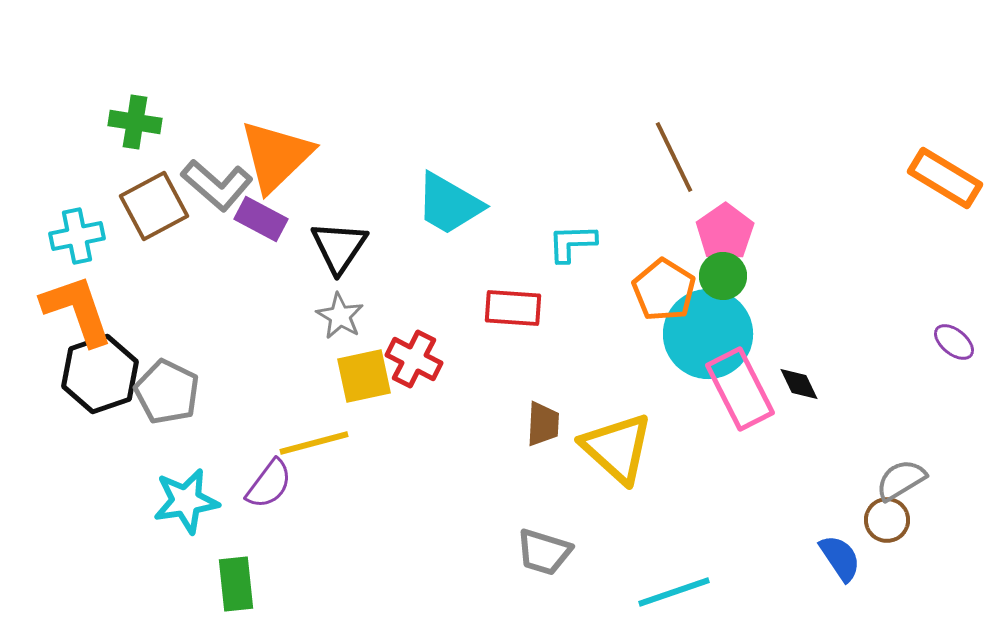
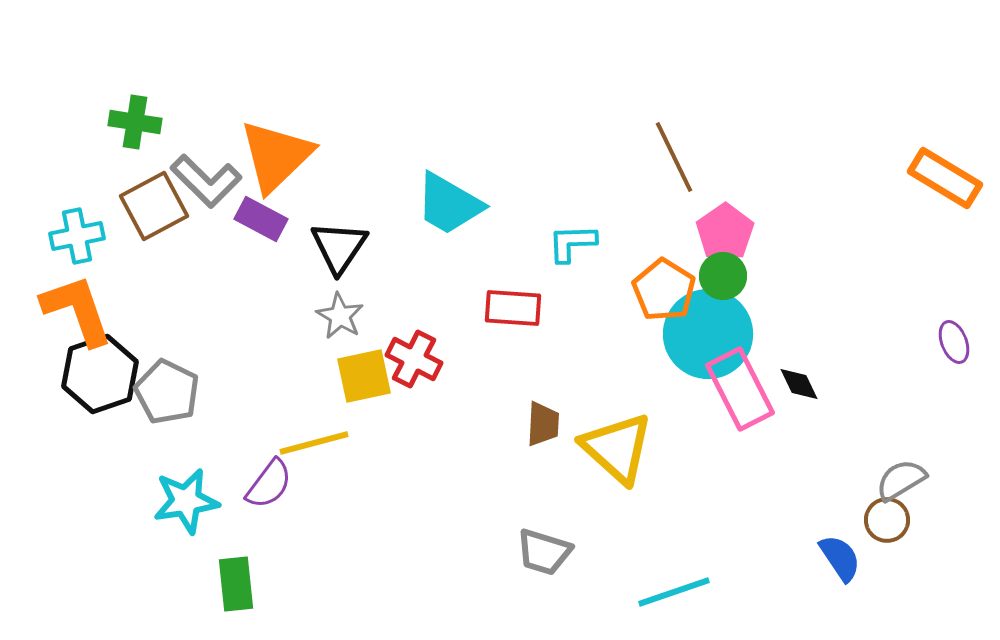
gray L-shape: moved 11 px left, 4 px up; rotated 4 degrees clockwise
purple ellipse: rotated 30 degrees clockwise
